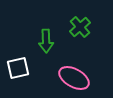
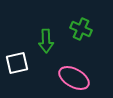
green cross: moved 1 px right, 2 px down; rotated 25 degrees counterclockwise
white square: moved 1 px left, 5 px up
